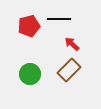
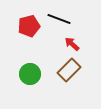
black line: rotated 20 degrees clockwise
